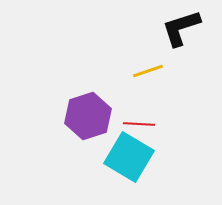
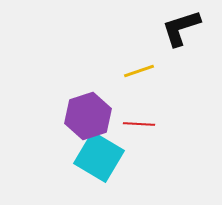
yellow line: moved 9 px left
cyan square: moved 30 px left
